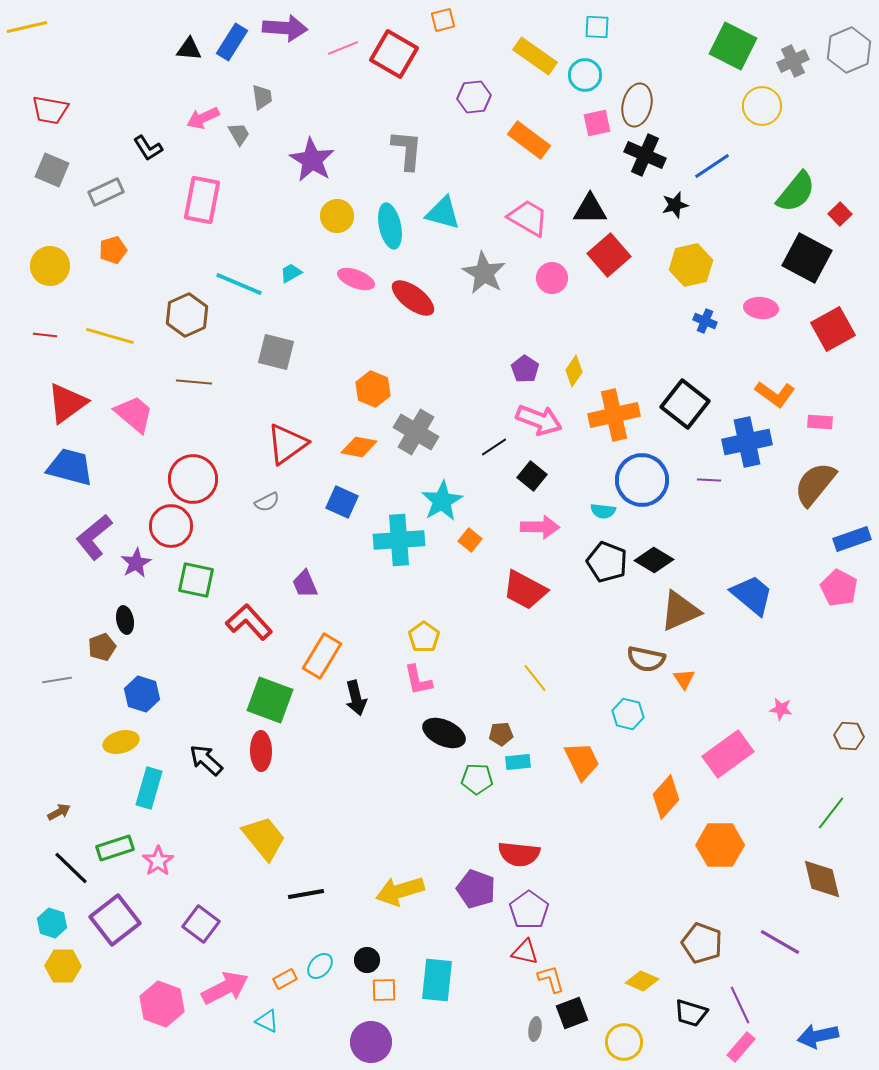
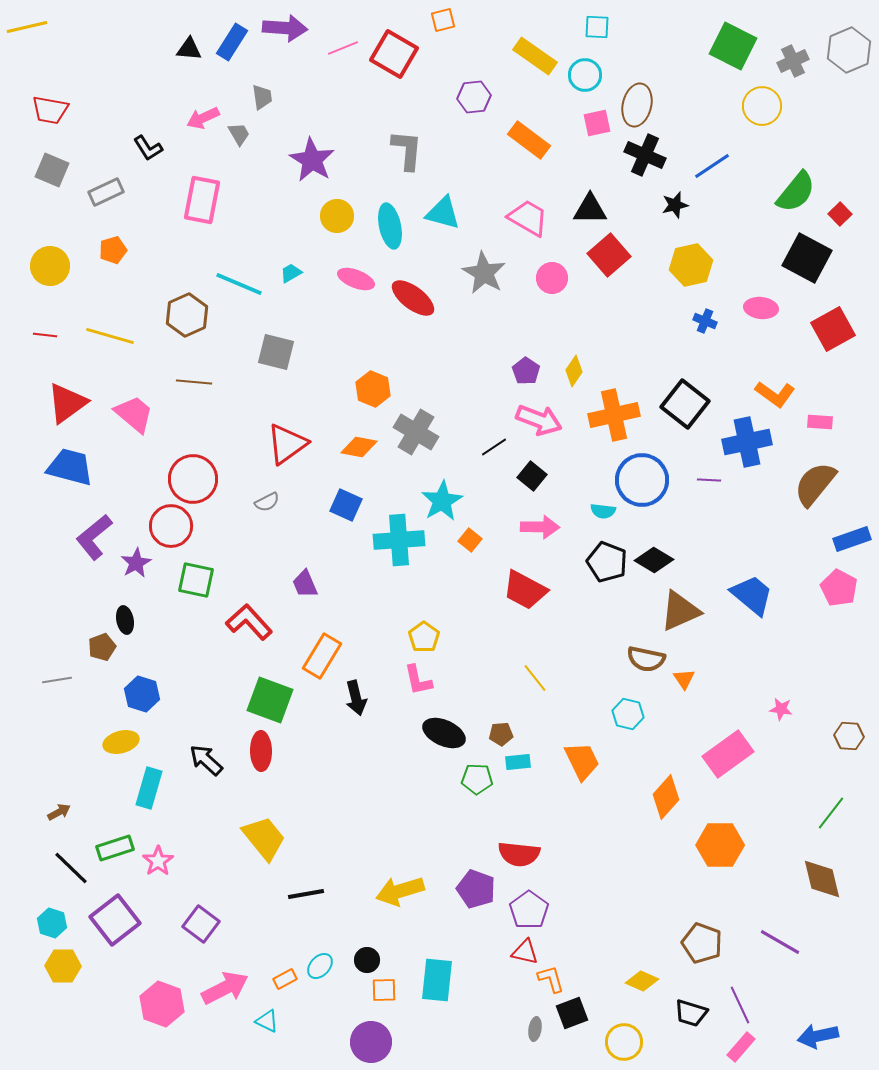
purple pentagon at (525, 369): moved 1 px right, 2 px down
blue square at (342, 502): moved 4 px right, 3 px down
